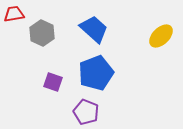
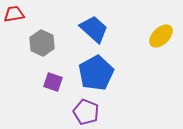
gray hexagon: moved 10 px down
blue pentagon: rotated 8 degrees counterclockwise
